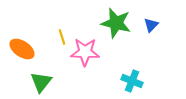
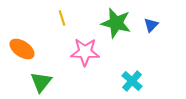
yellow line: moved 19 px up
cyan cross: rotated 20 degrees clockwise
